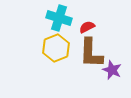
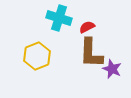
yellow hexagon: moved 19 px left, 8 px down
purple star: moved 1 px up
